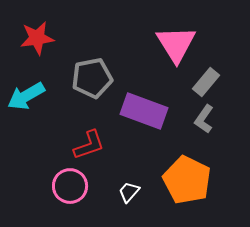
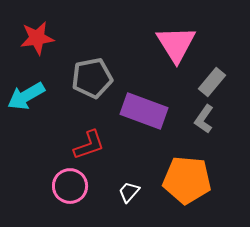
gray rectangle: moved 6 px right
orange pentagon: rotated 21 degrees counterclockwise
